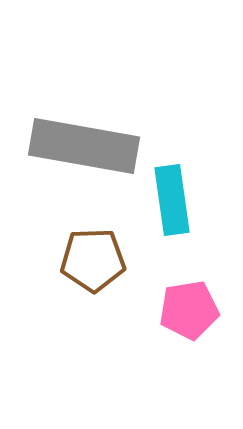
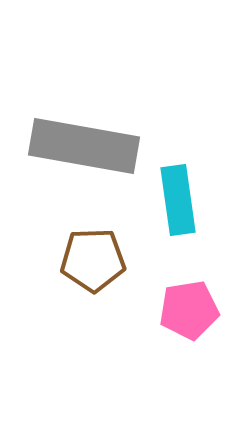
cyan rectangle: moved 6 px right
